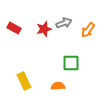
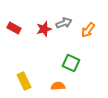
green square: rotated 24 degrees clockwise
